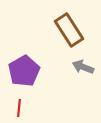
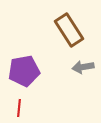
gray arrow: rotated 30 degrees counterclockwise
purple pentagon: rotated 20 degrees clockwise
